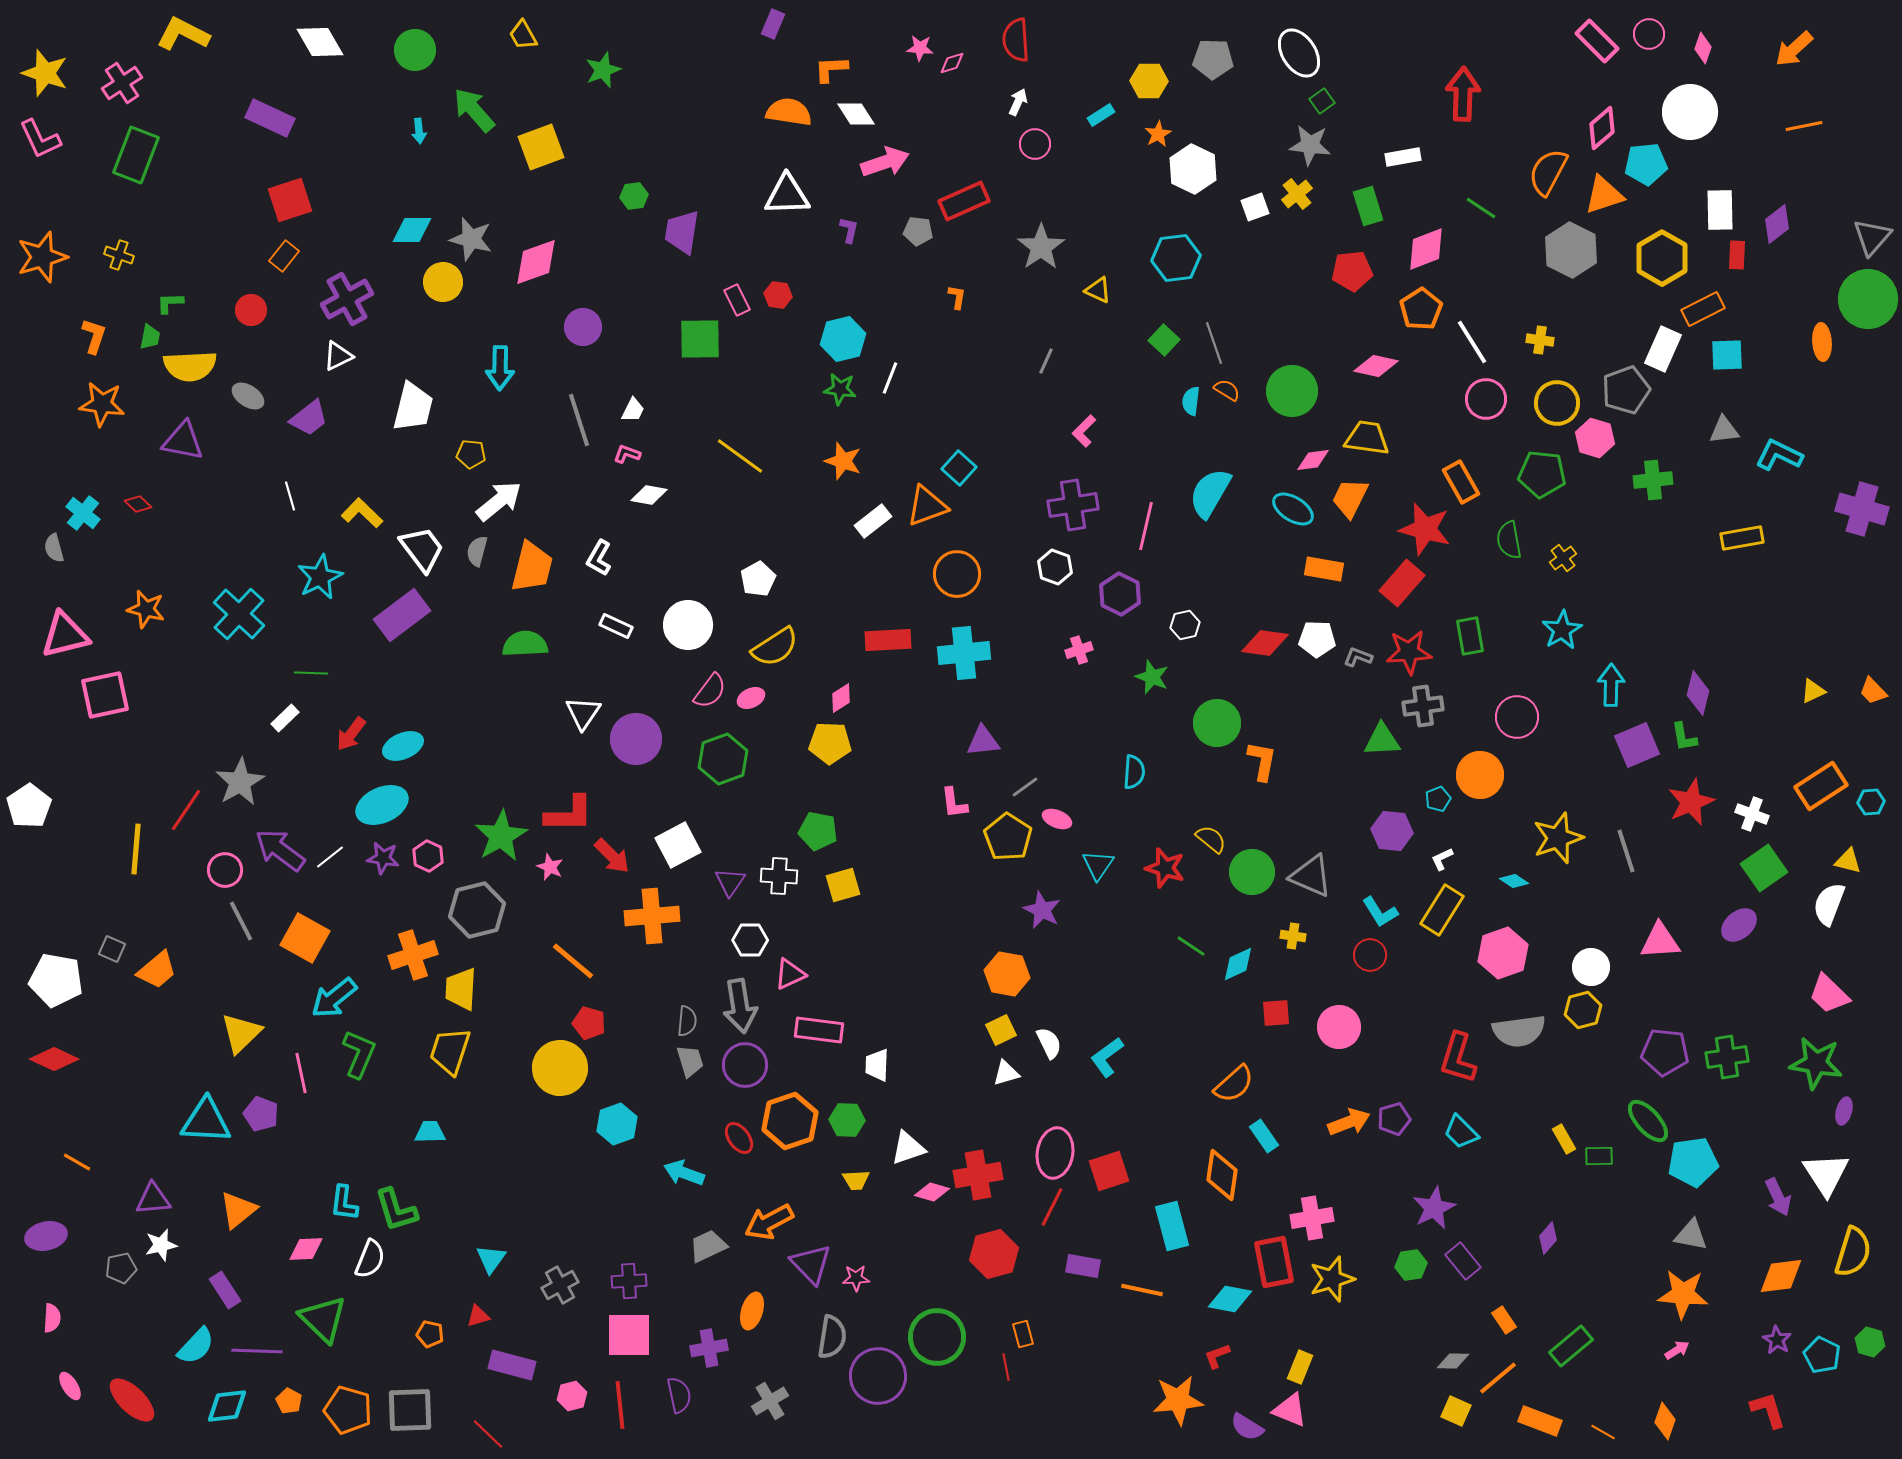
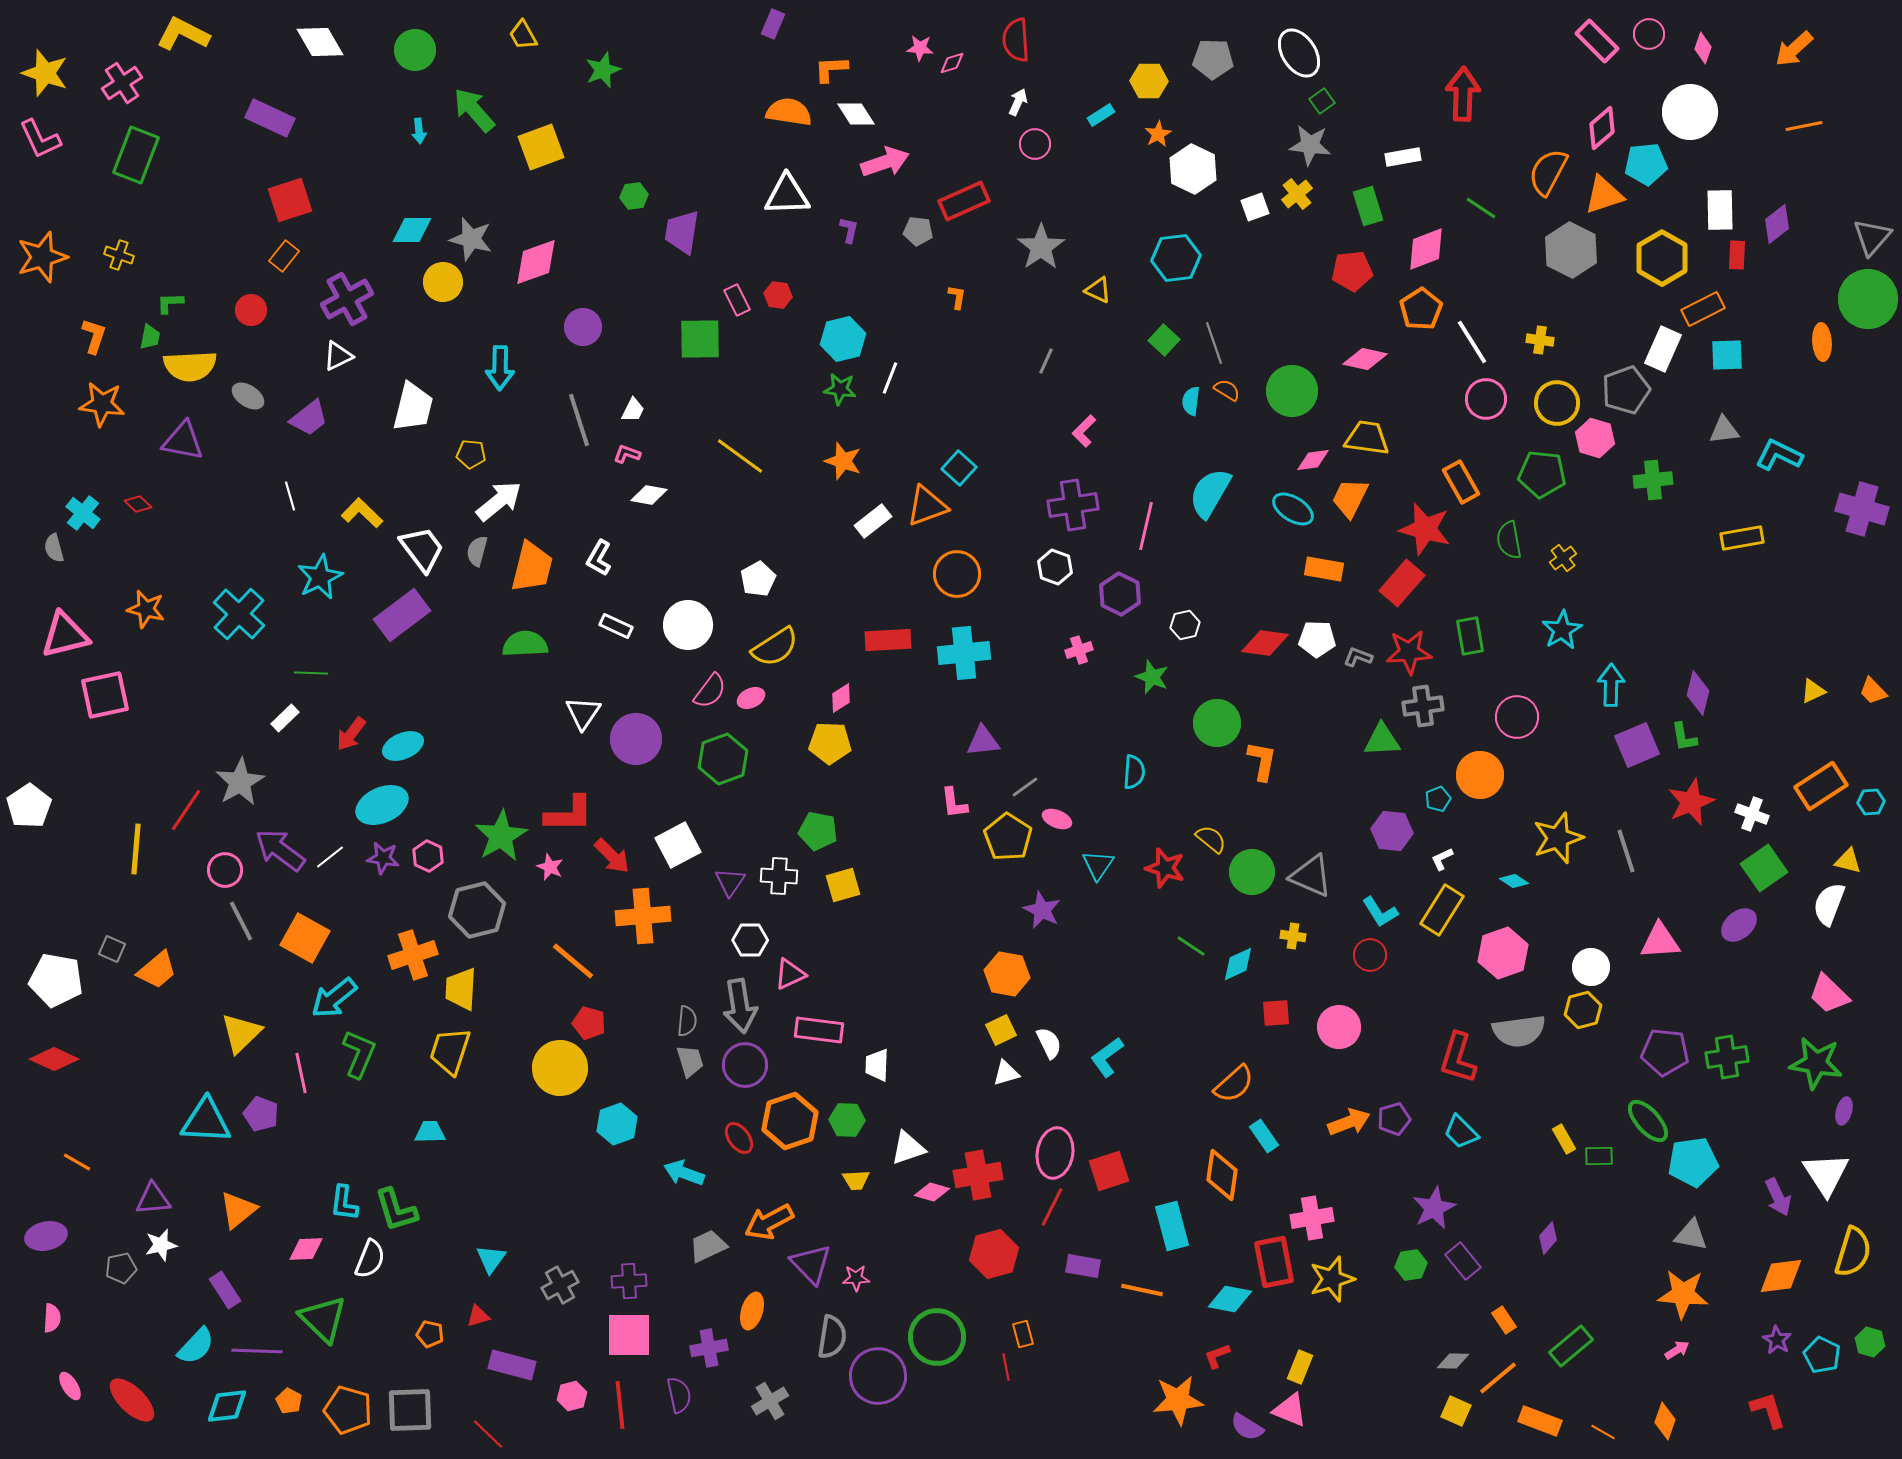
pink diamond at (1376, 366): moved 11 px left, 7 px up
orange cross at (652, 916): moved 9 px left
